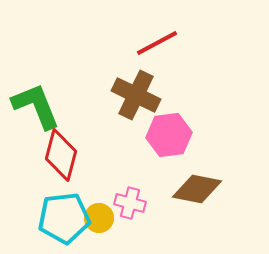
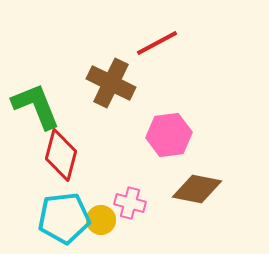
brown cross: moved 25 px left, 12 px up
yellow circle: moved 2 px right, 2 px down
